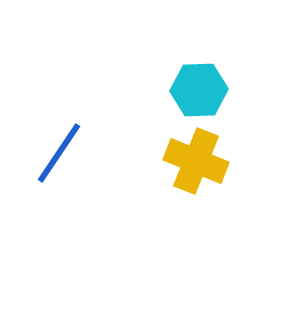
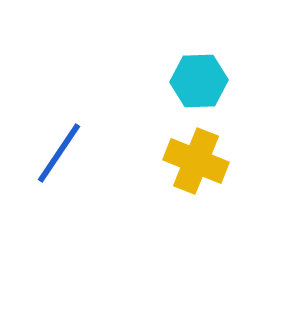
cyan hexagon: moved 9 px up
